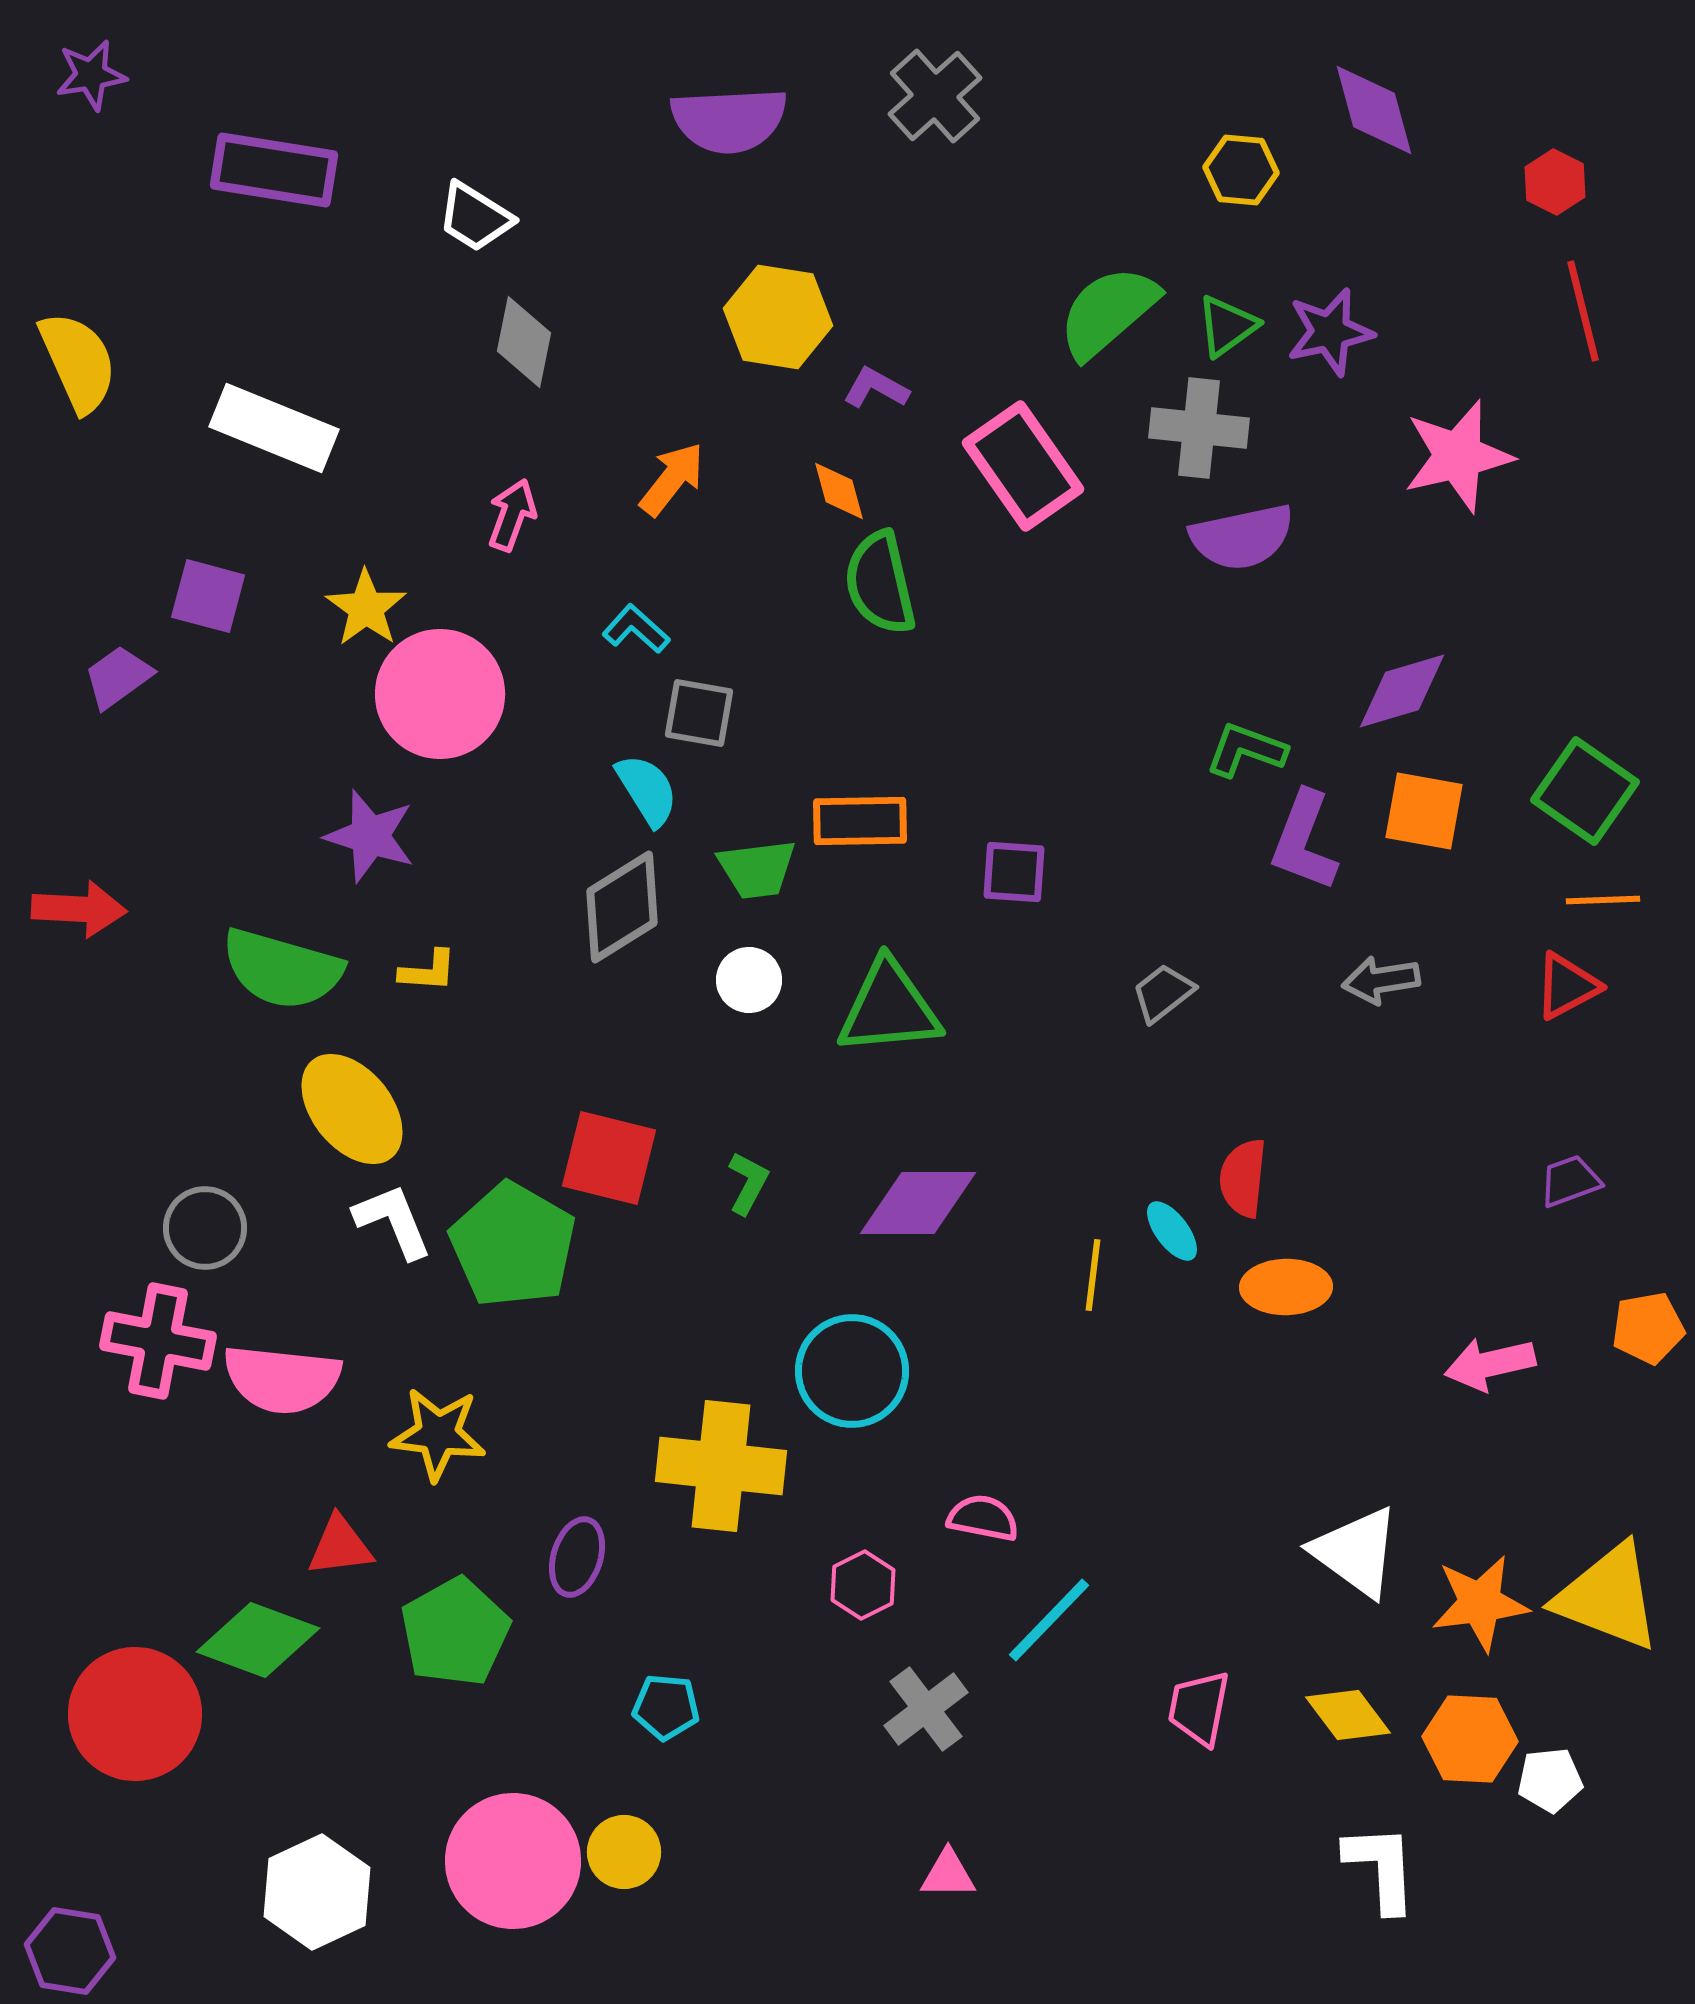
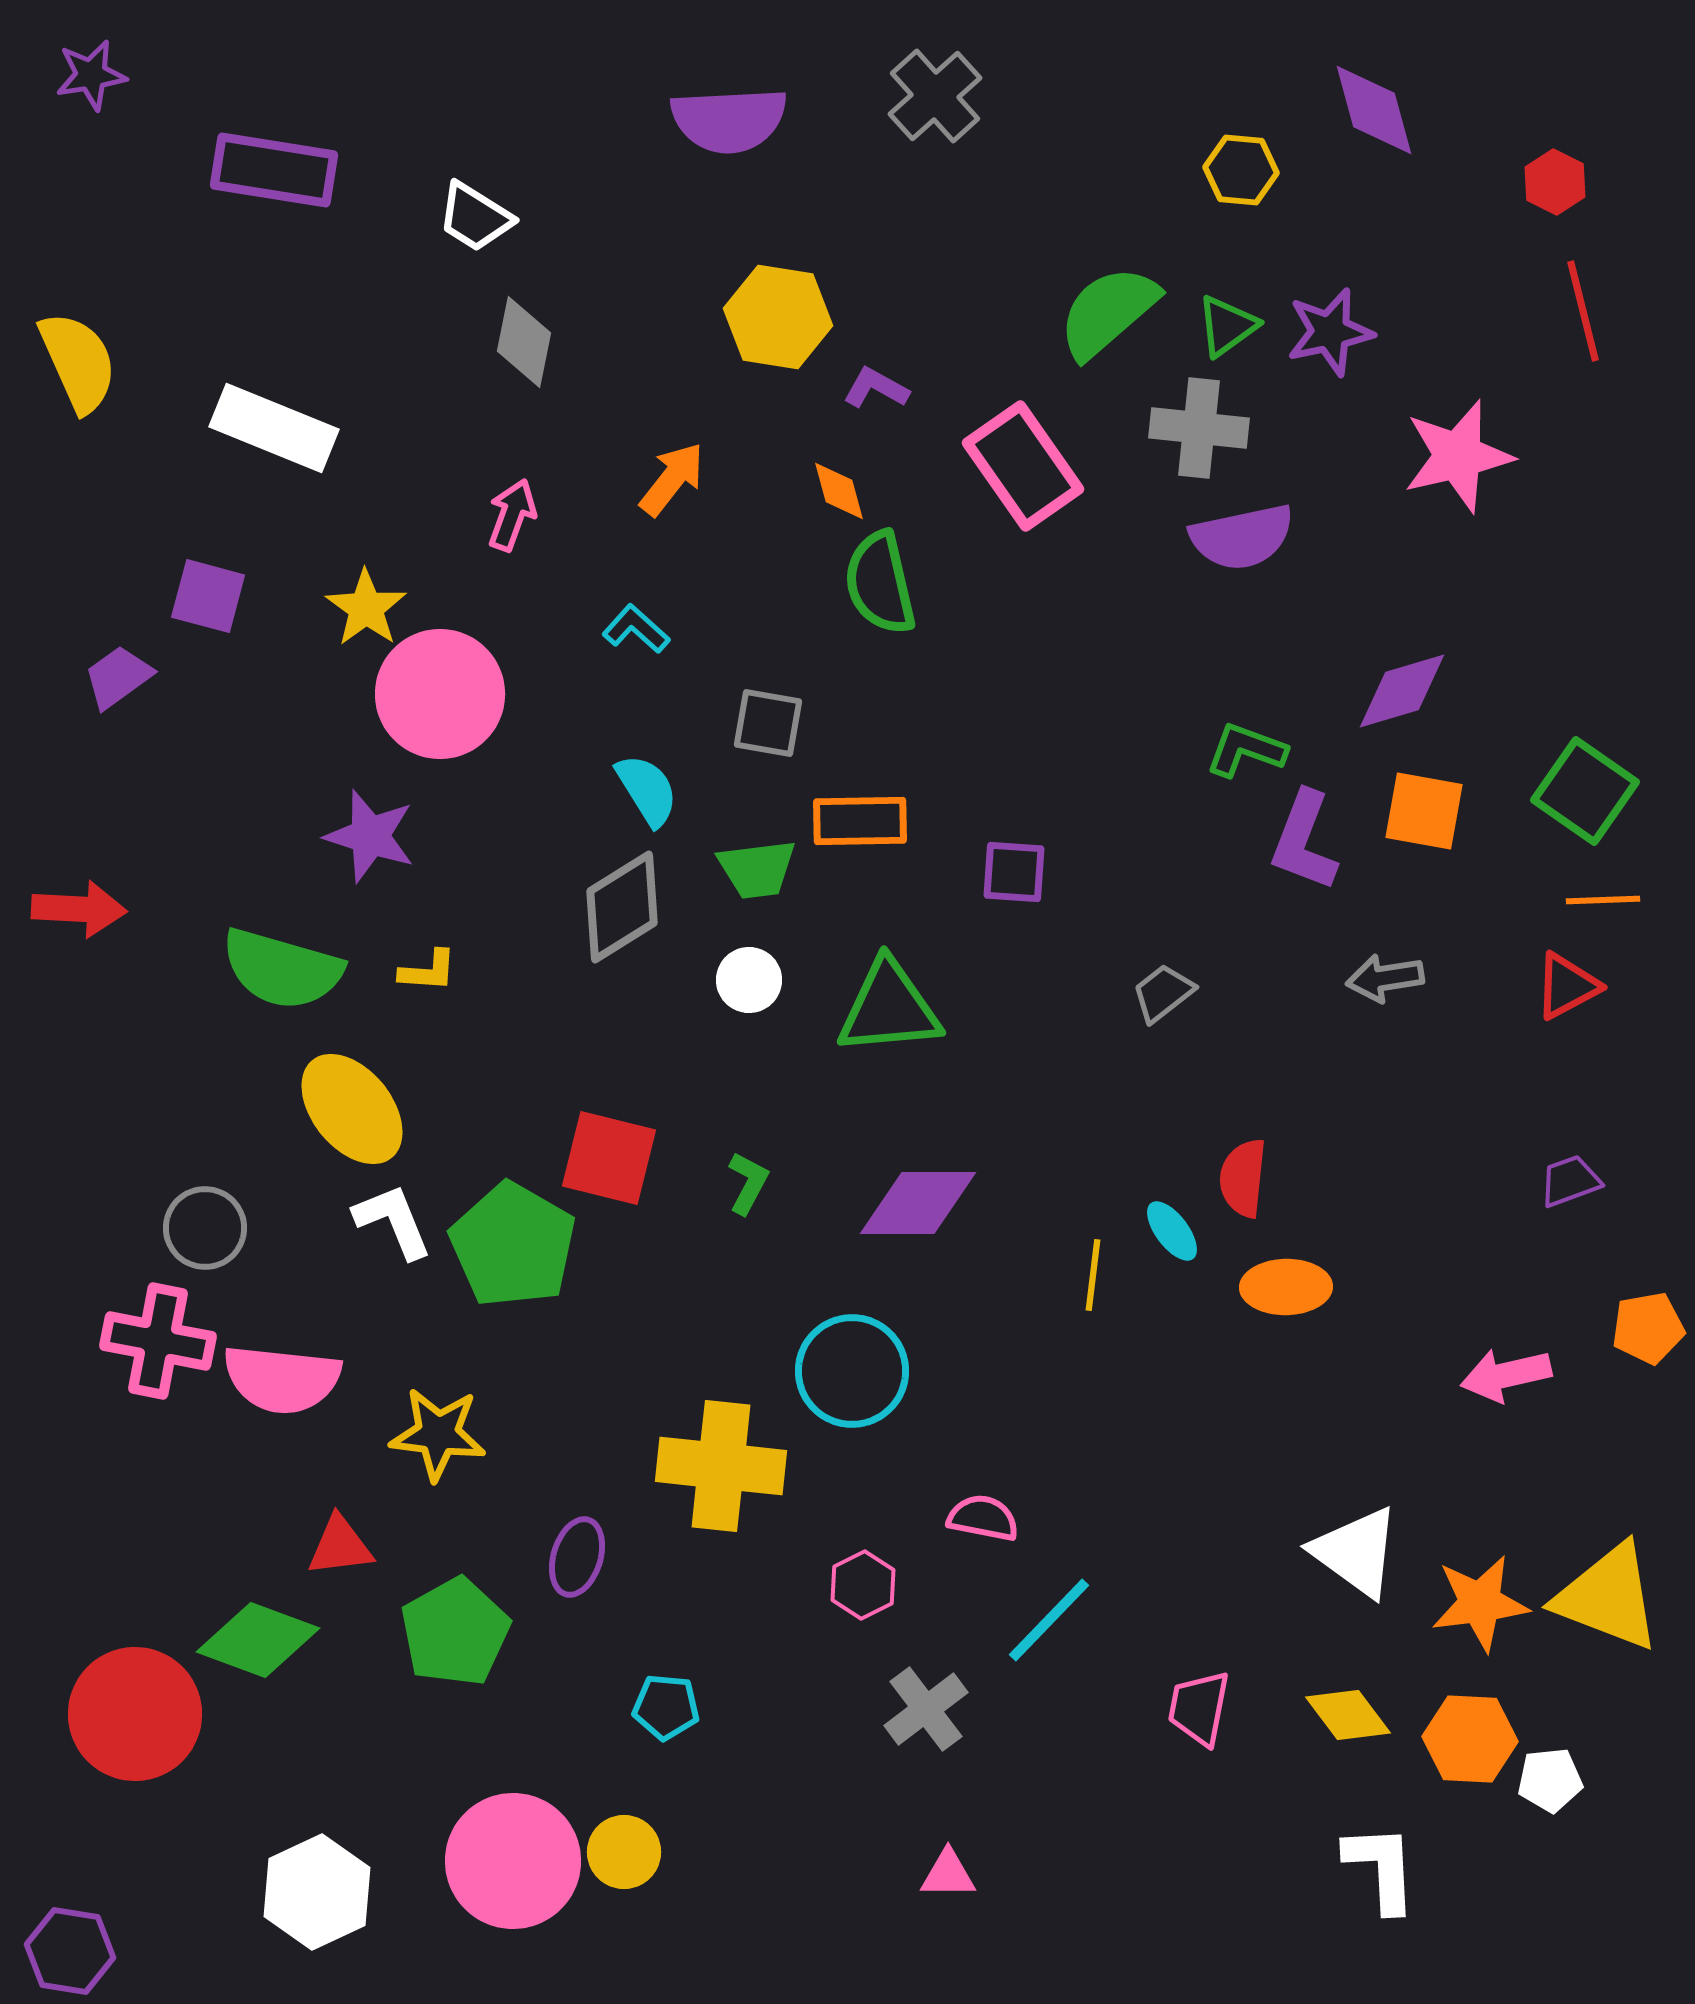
gray square at (699, 713): moved 69 px right, 10 px down
gray arrow at (1381, 980): moved 4 px right, 2 px up
pink arrow at (1490, 1364): moved 16 px right, 11 px down
